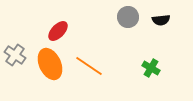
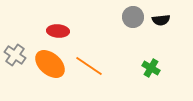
gray circle: moved 5 px right
red ellipse: rotated 50 degrees clockwise
orange ellipse: rotated 24 degrees counterclockwise
